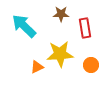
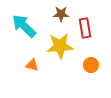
yellow star: moved 8 px up
orange triangle: moved 5 px left, 2 px up; rotated 40 degrees clockwise
